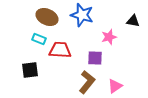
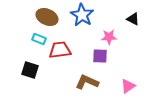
blue star: rotated 15 degrees clockwise
black triangle: moved 2 px up; rotated 16 degrees clockwise
pink star: rotated 14 degrees clockwise
red trapezoid: rotated 10 degrees counterclockwise
purple square: moved 5 px right, 2 px up
black square: rotated 24 degrees clockwise
brown L-shape: rotated 105 degrees counterclockwise
pink triangle: moved 13 px right
